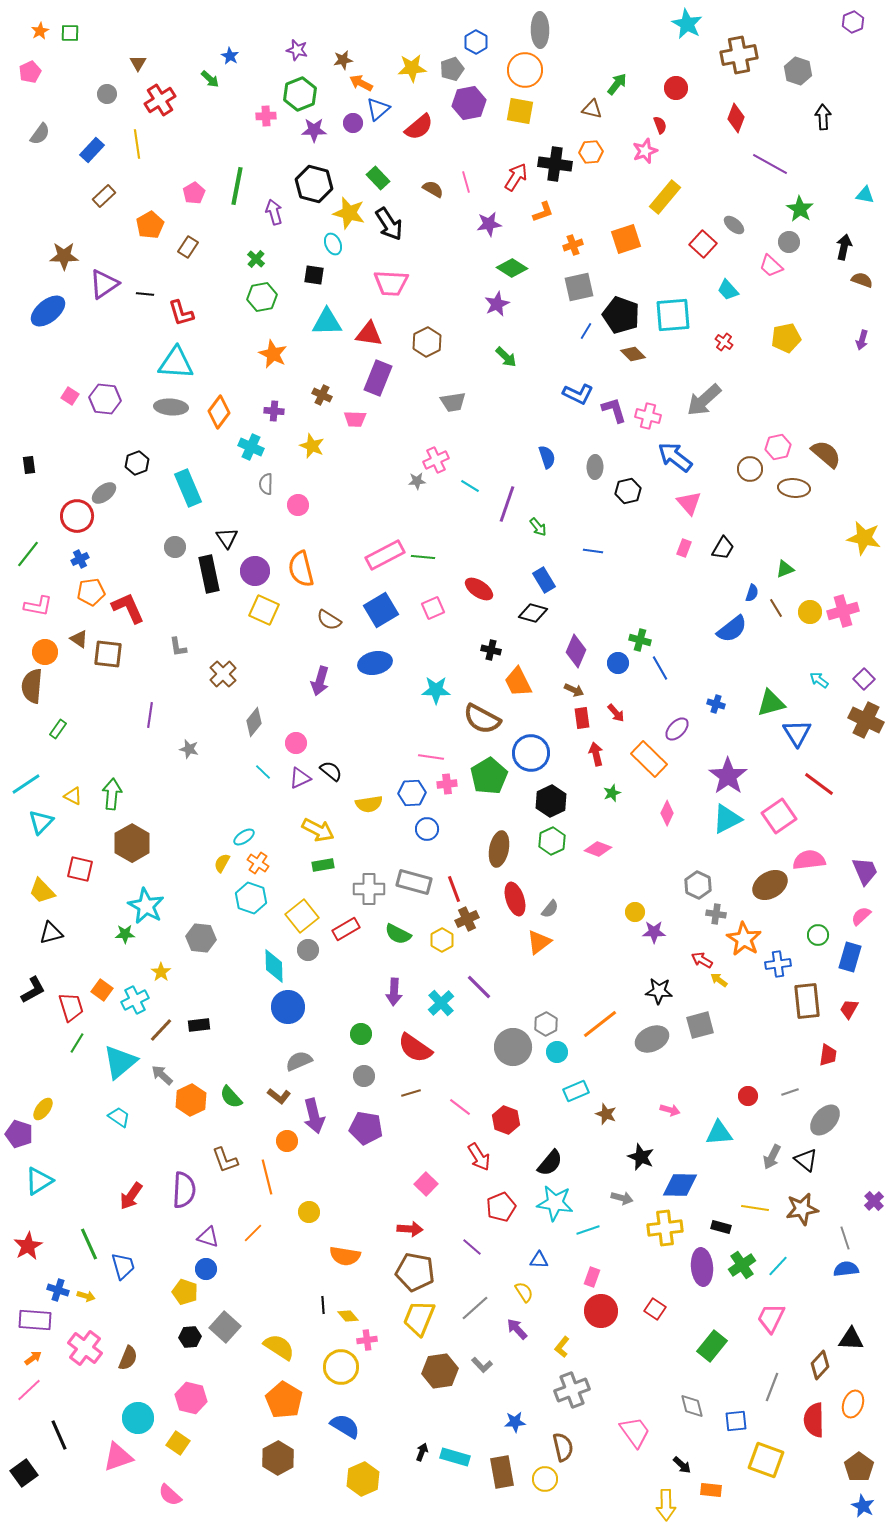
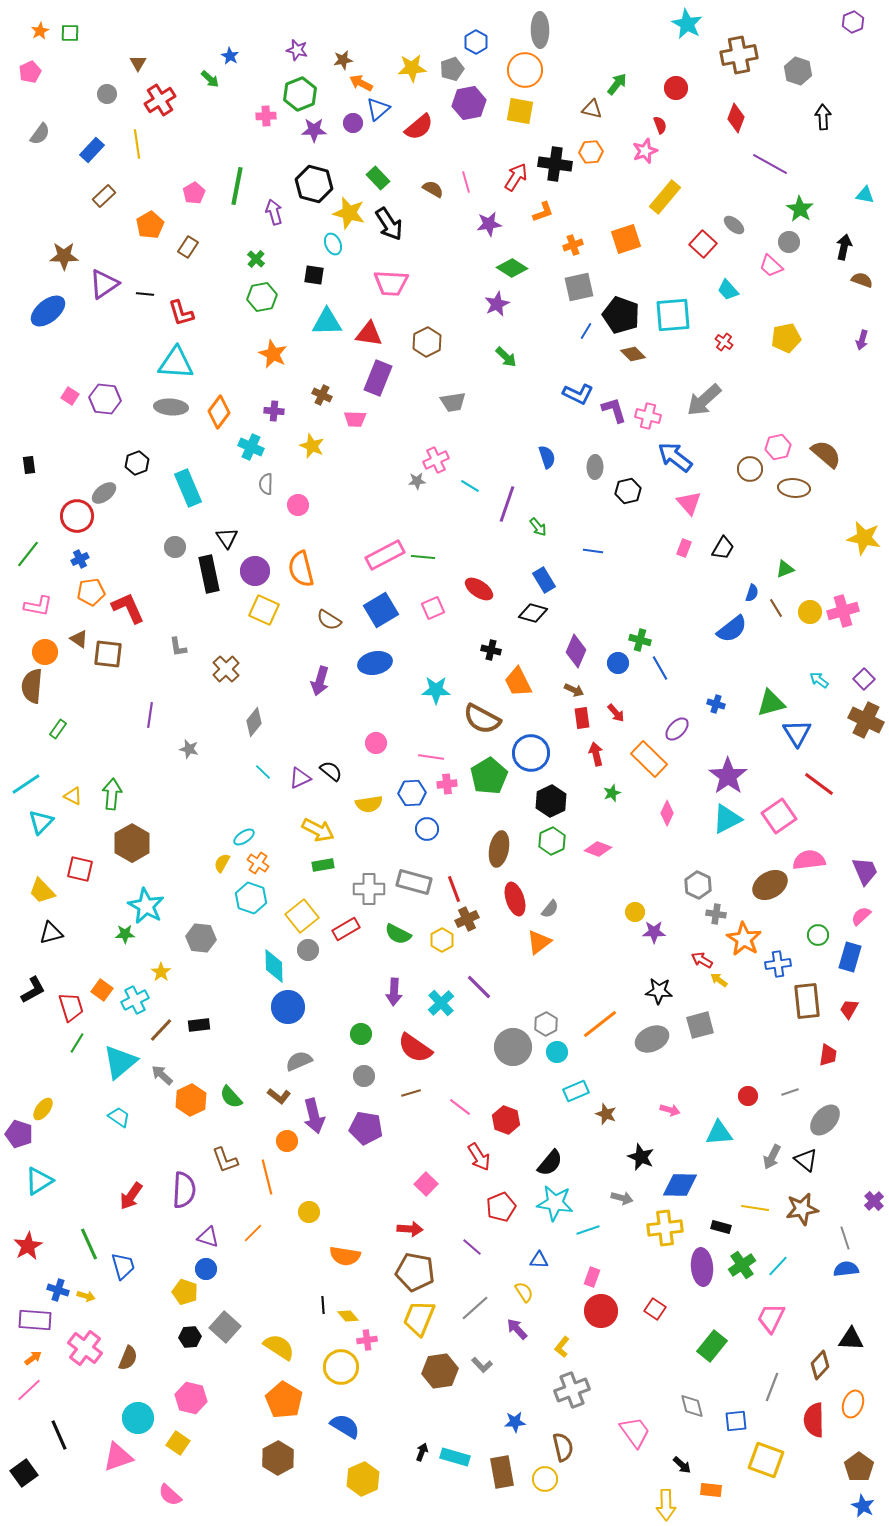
brown cross at (223, 674): moved 3 px right, 5 px up
pink circle at (296, 743): moved 80 px right
